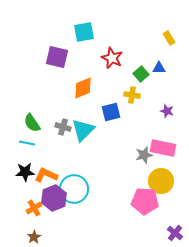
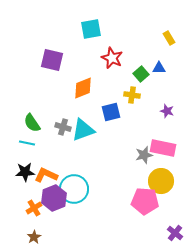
cyan square: moved 7 px right, 3 px up
purple square: moved 5 px left, 3 px down
cyan triangle: rotated 25 degrees clockwise
